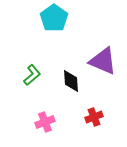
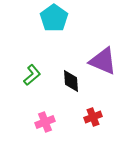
red cross: moved 1 px left
